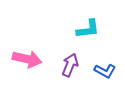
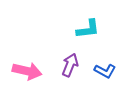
pink arrow: moved 12 px down
